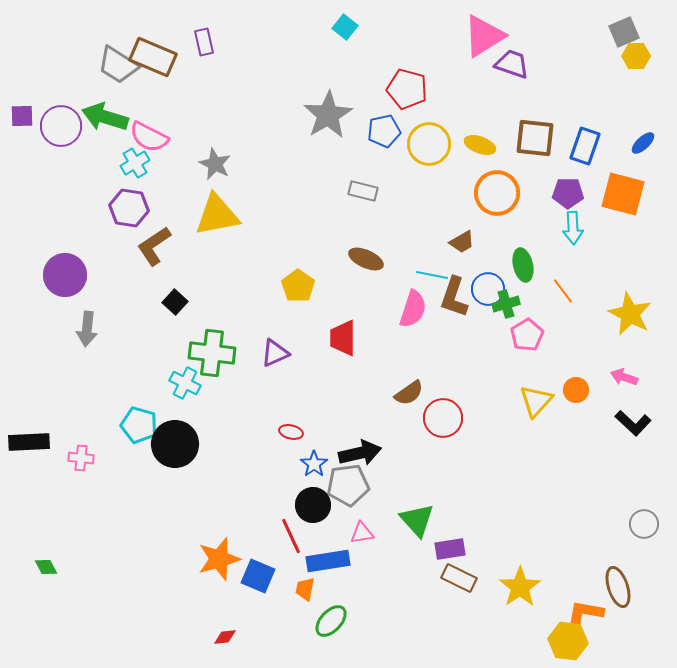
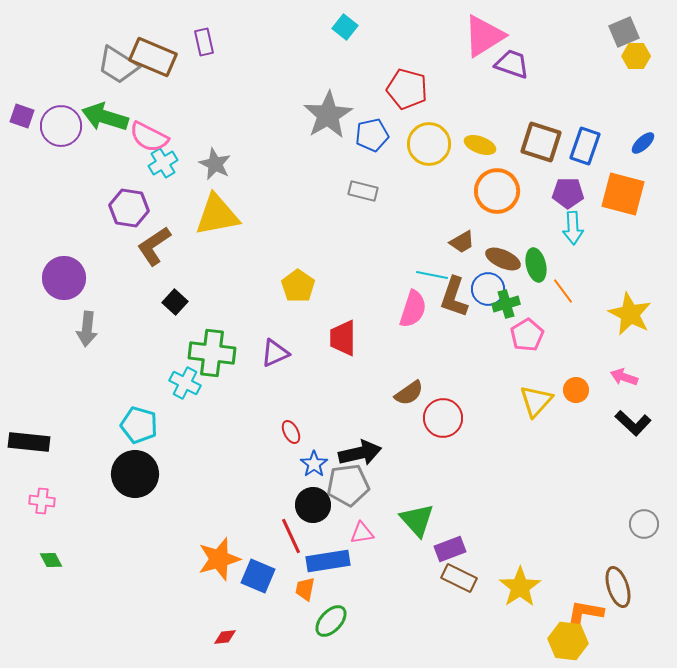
purple square at (22, 116): rotated 20 degrees clockwise
blue pentagon at (384, 131): moved 12 px left, 4 px down
brown square at (535, 138): moved 6 px right, 4 px down; rotated 12 degrees clockwise
cyan cross at (135, 163): moved 28 px right
orange circle at (497, 193): moved 2 px up
brown ellipse at (366, 259): moved 137 px right
green ellipse at (523, 265): moved 13 px right
purple circle at (65, 275): moved 1 px left, 3 px down
red ellipse at (291, 432): rotated 50 degrees clockwise
black rectangle at (29, 442): rotated 9 degrees clockwise
black circle at (175, 444): moved 40 px left, 30 px down
pink cross at (81, 458): moved 39 px left, 43 px down
purple rectangle at (450, 549): rotated 12 degrees counterclockwise
green diamond at (46, 567): moved 5 px right, 7 px up
